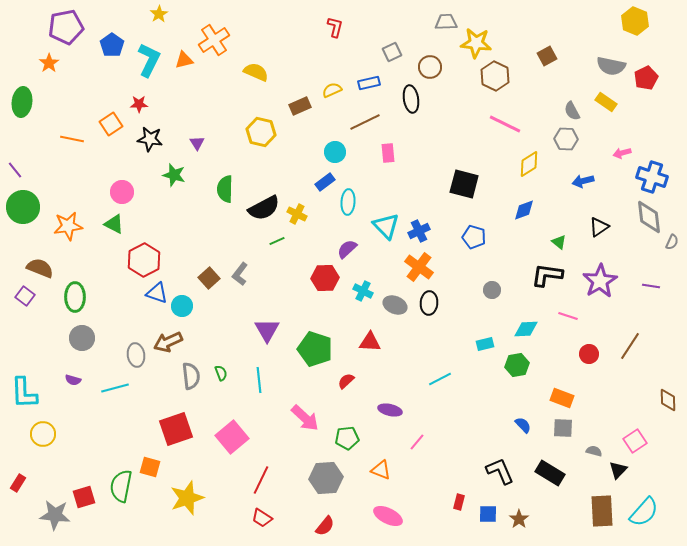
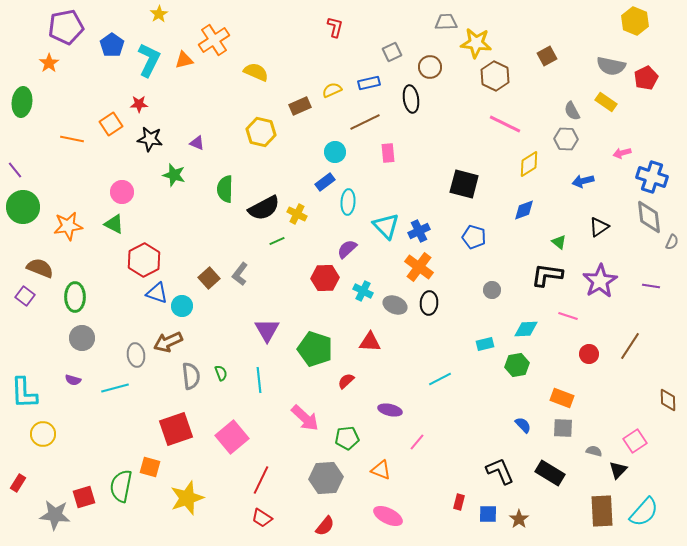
purple triangle at (197, 143): rotated 35 degrees counterclockwise
